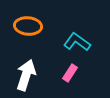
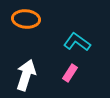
orange ellipse: moved 2 px left, 7 px up
